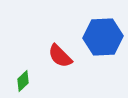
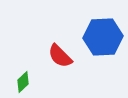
green diamond: moved 1 px down
